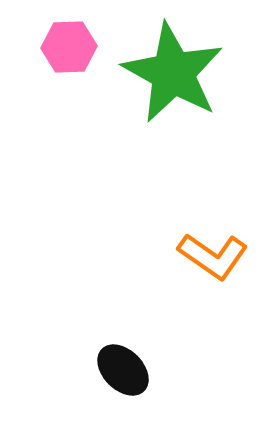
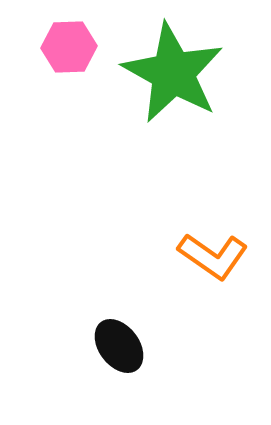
black ellipse: moved 4 px left, 24 px up; rotated 8 degrees clockwise
